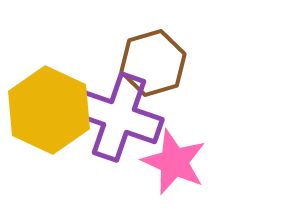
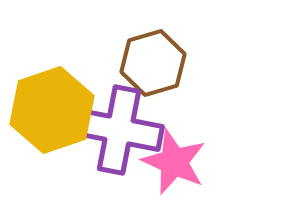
yellow hexagon: moved 3 px right; rotated 16 degrees clockwise
purple cross: moved 13 px down; rotated 8 degrees counterclockwise
